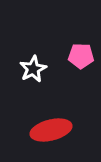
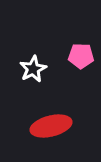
red ellipse: moved 4 px up
